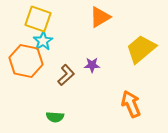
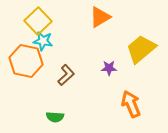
yellow square: moved 2 px down; rotated 28 degrees clockwise
cyan star: rotated 30 degrees counterclockwise
purple star: moved 17 px right, 3 px down
